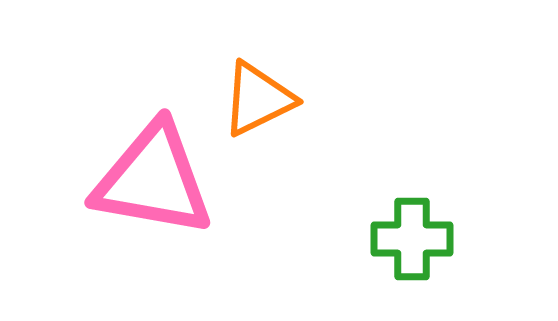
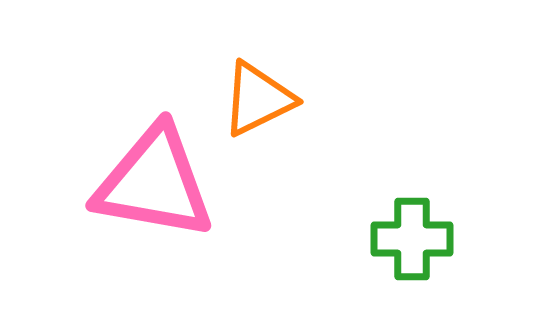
pink triangle: moved 1 px right, 3 px down
